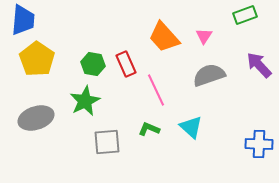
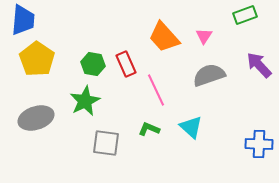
gray square: moved 1 px left, 1 px down; rotated 12 degrees clockwise
